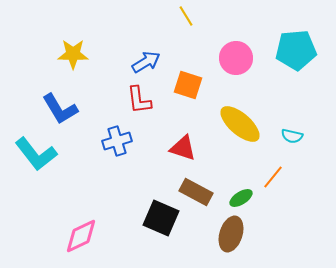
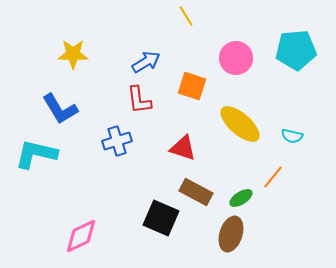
orange square: moved 4 px right, 1 px down
cyan L-shape: rotated 141 degrees clockwise
